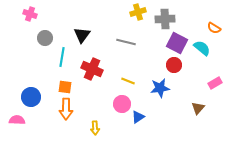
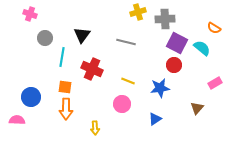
brown triangle: moved 1 px left
blue triangle: moved 17 px right, 2 px down
